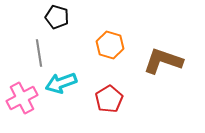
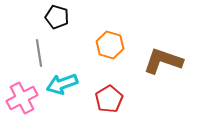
cyan arrow: moved 1 px right, 1 px down
